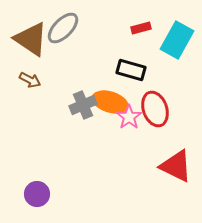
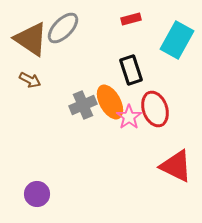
red rectangle: moved 10 px left, 9 px up
black rectangle: rotated 56 degrees clockwise
orange ellipse: rotated 44 degrees clockwise
